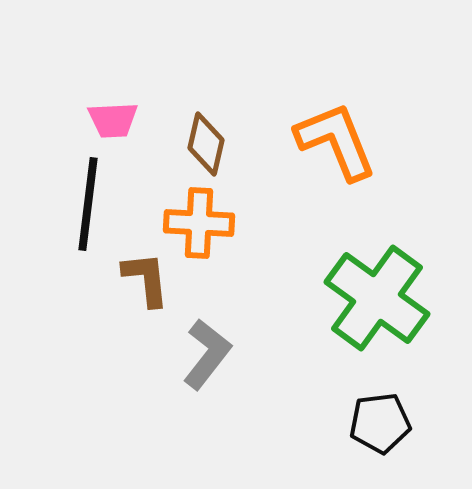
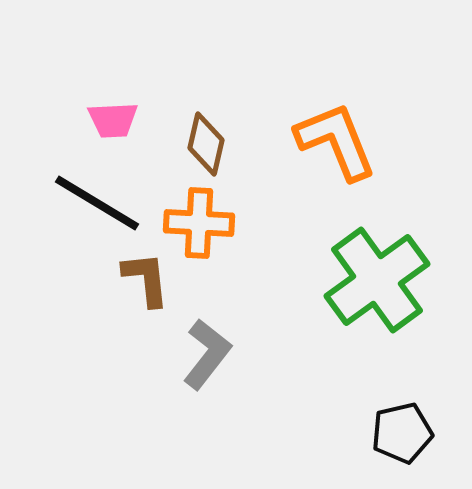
black line: moved 9 px right, 1 px up; rotated 66 degrees counterclockwise
green cross: moved 18 px up; rotated 18 degrees clockwise
black pentagon: moved 22 px right, 10 px down; rotated 6 degrees counterclockwise
